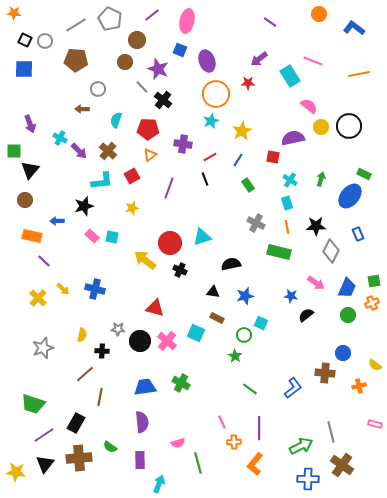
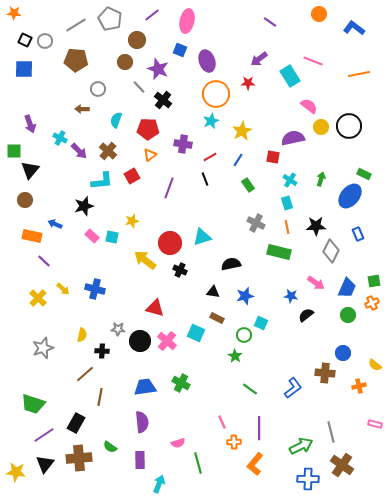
gray line at (142, 87): moved 3 px left
yellow star at (132, 208): moved 13 px down
blue arrow at (57, 221): moved 2 px left, 3 px down; rotated 24 degrees clockwise
